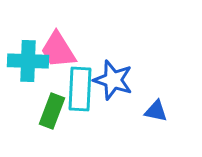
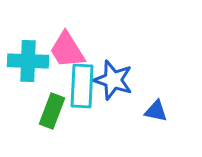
pink trapezoid: moved 9 px right
cyan rectangle: moved 2 px right, 3 px up
